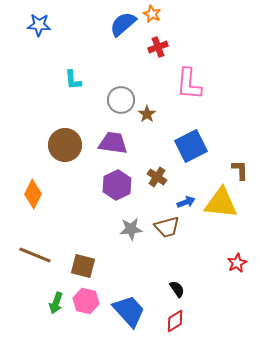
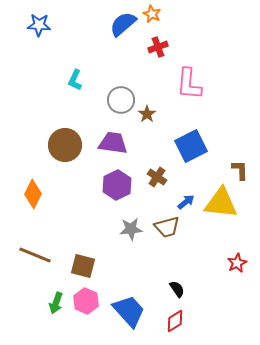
cyan L-shape: moved 2 px right; rotated 30 degrees clockwise
blue arrow: rotated 18 degrees counterclockwise
pink hexagon: rotated 10 degrees clockwise
